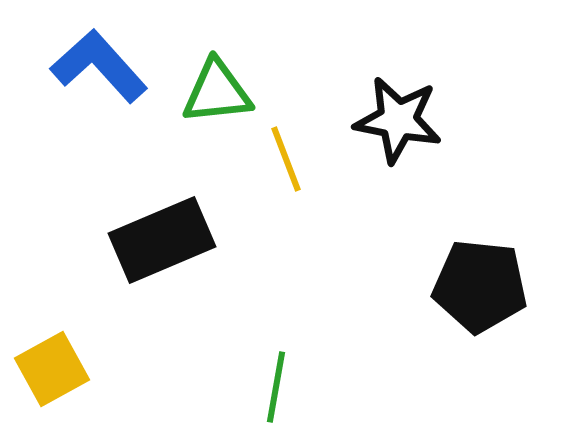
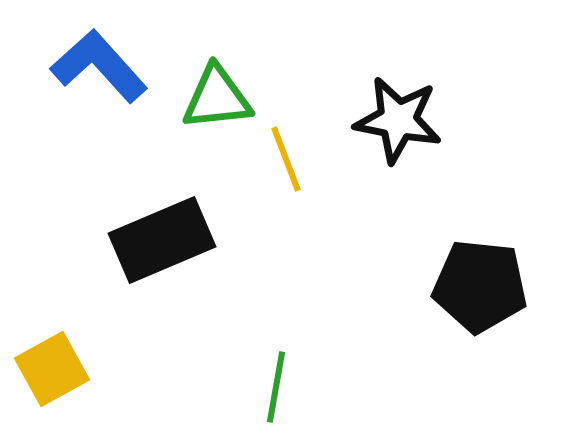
green triangle: moved 6 px down
